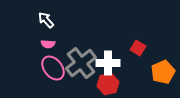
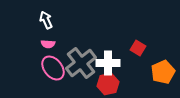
white arrow: rotated 18 degrees clockwise
